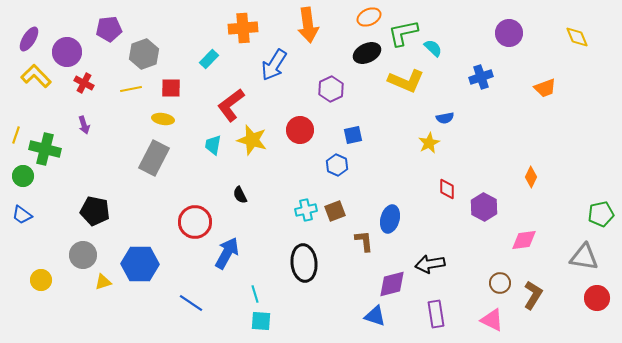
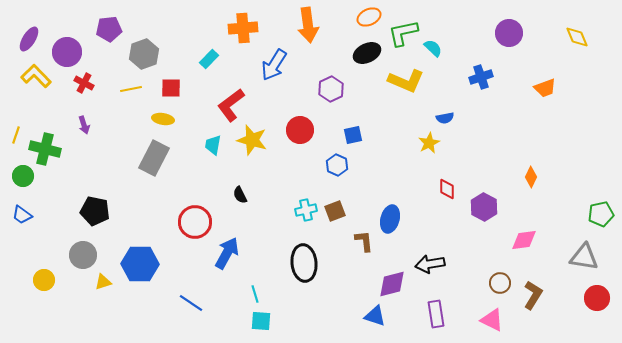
yellow circle at (41, 280): moved 3 px right
